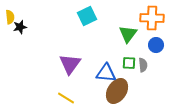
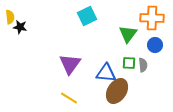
black star: rotated 24 degrees clockwise
blue circle: moved 1 px left
yellow line: moved 3 px right
